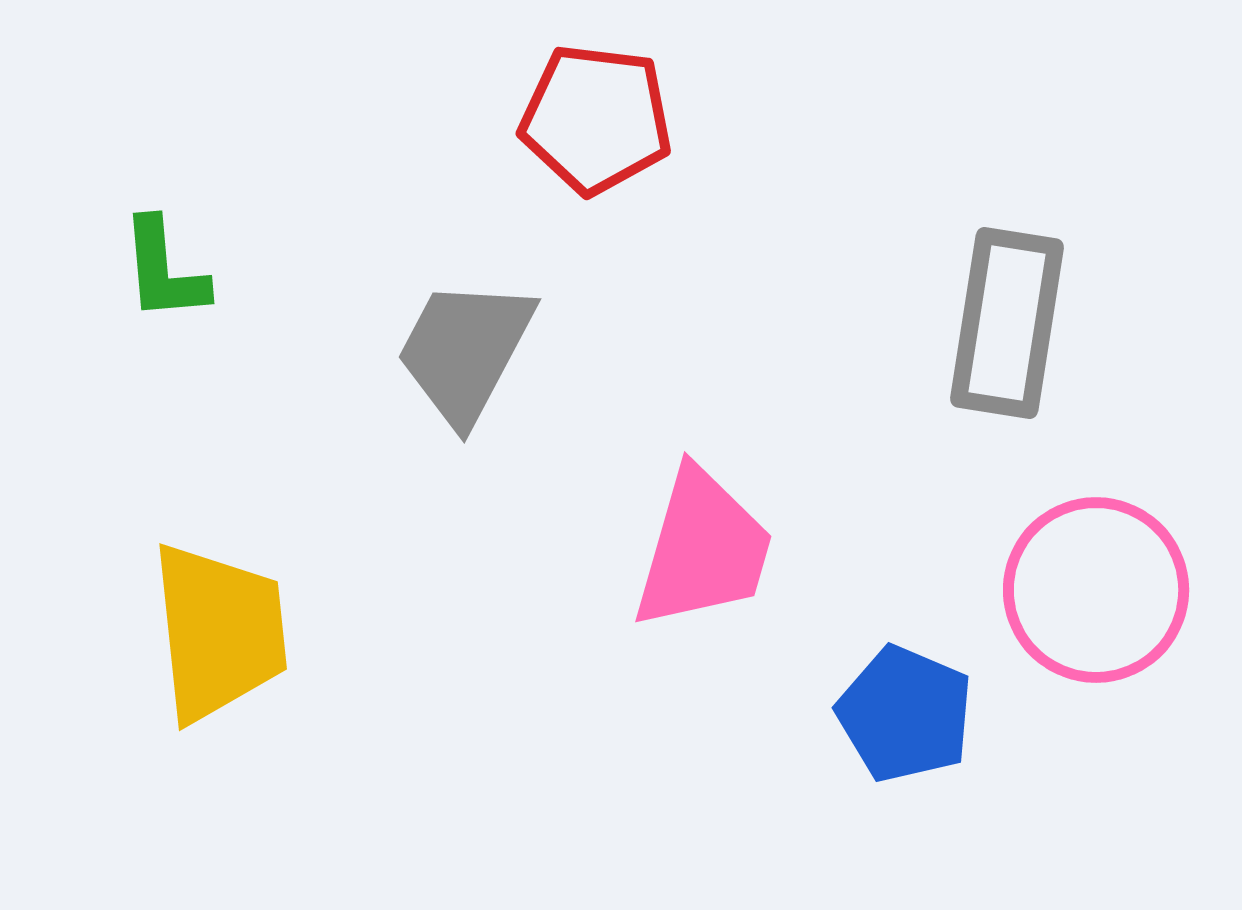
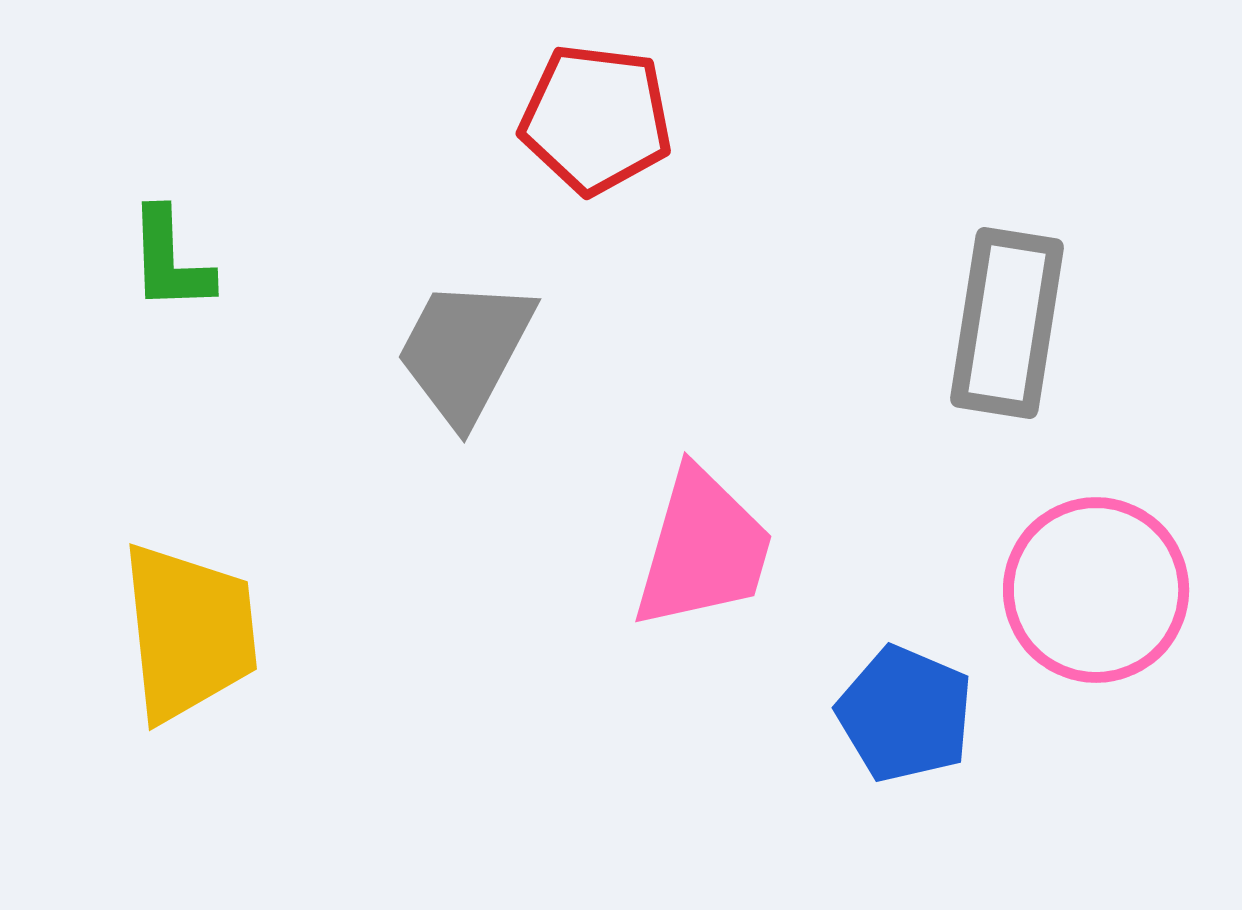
green L-shape: moved 6 px right, 10 px up; rotated 3 degrees clockwise
yellow trapezoid: moved 30 px left
